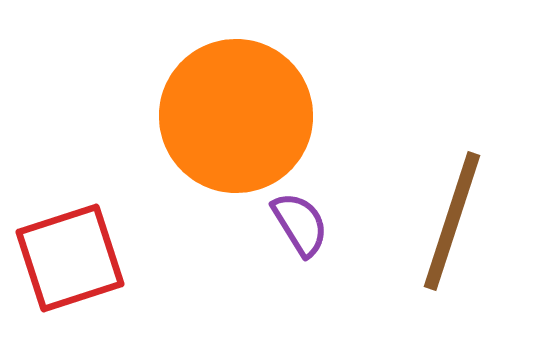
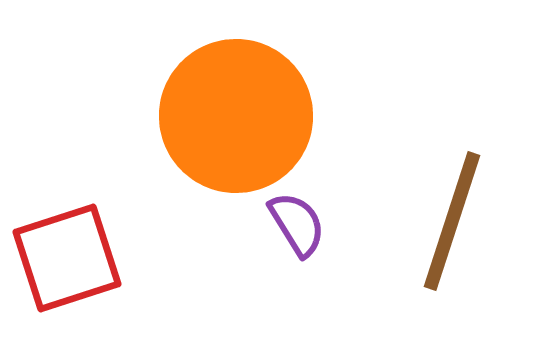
purple semicircle: moved 3 px left
red square: moved 3 px left
